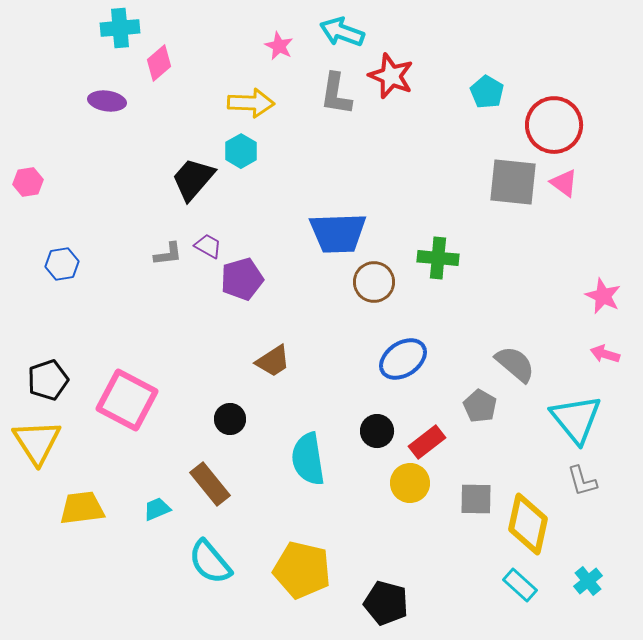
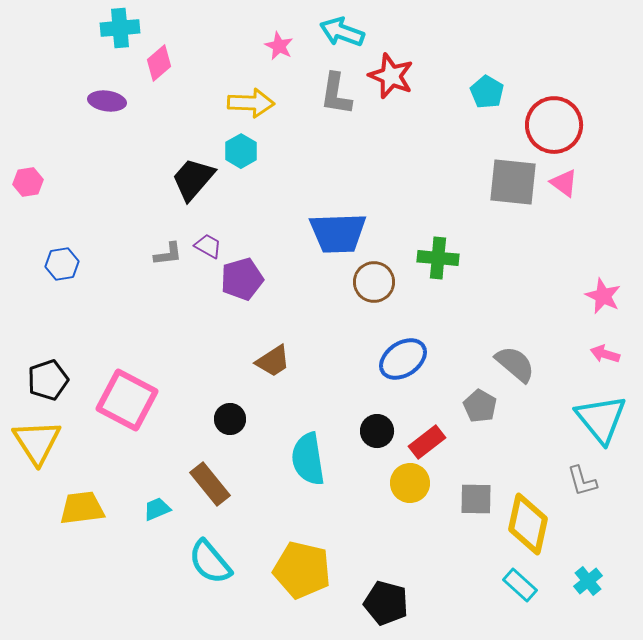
cyan triangle at (576, 419): moved 25 px right
